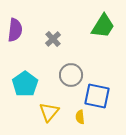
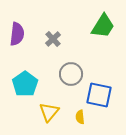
purple semicircle: moved 2 px right, 4 px down
gray circle: moved 1 px up
blue square: moved 2 px right, 1 px up
